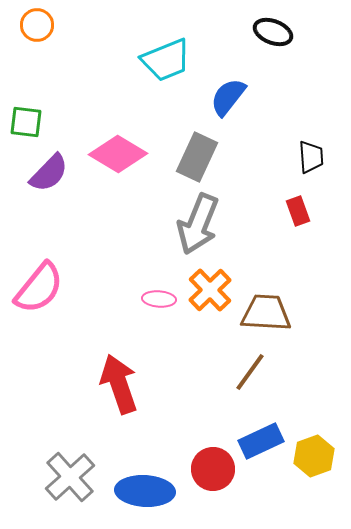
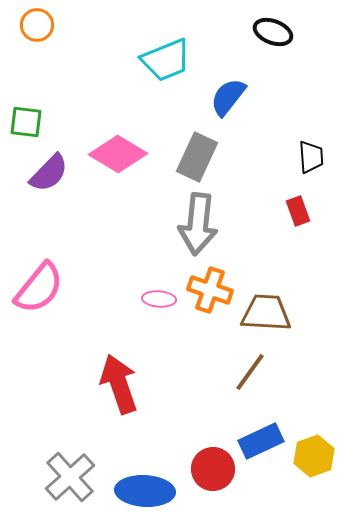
gray arrow: rotated 16 degrees counterclockwise
orange cross: rotated 27 degrees counterclockwise
